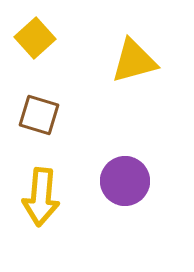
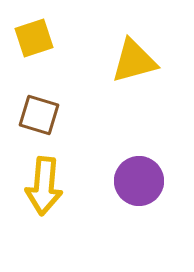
yellow square: moved 1 px left; rotated 24 degrees clockwise
purple circle: moved 14 px right
yellow arrow: moved 3 px right, 11 px up
